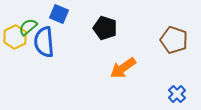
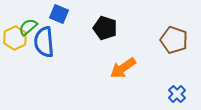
yellow hexagon: moved 1 px down
